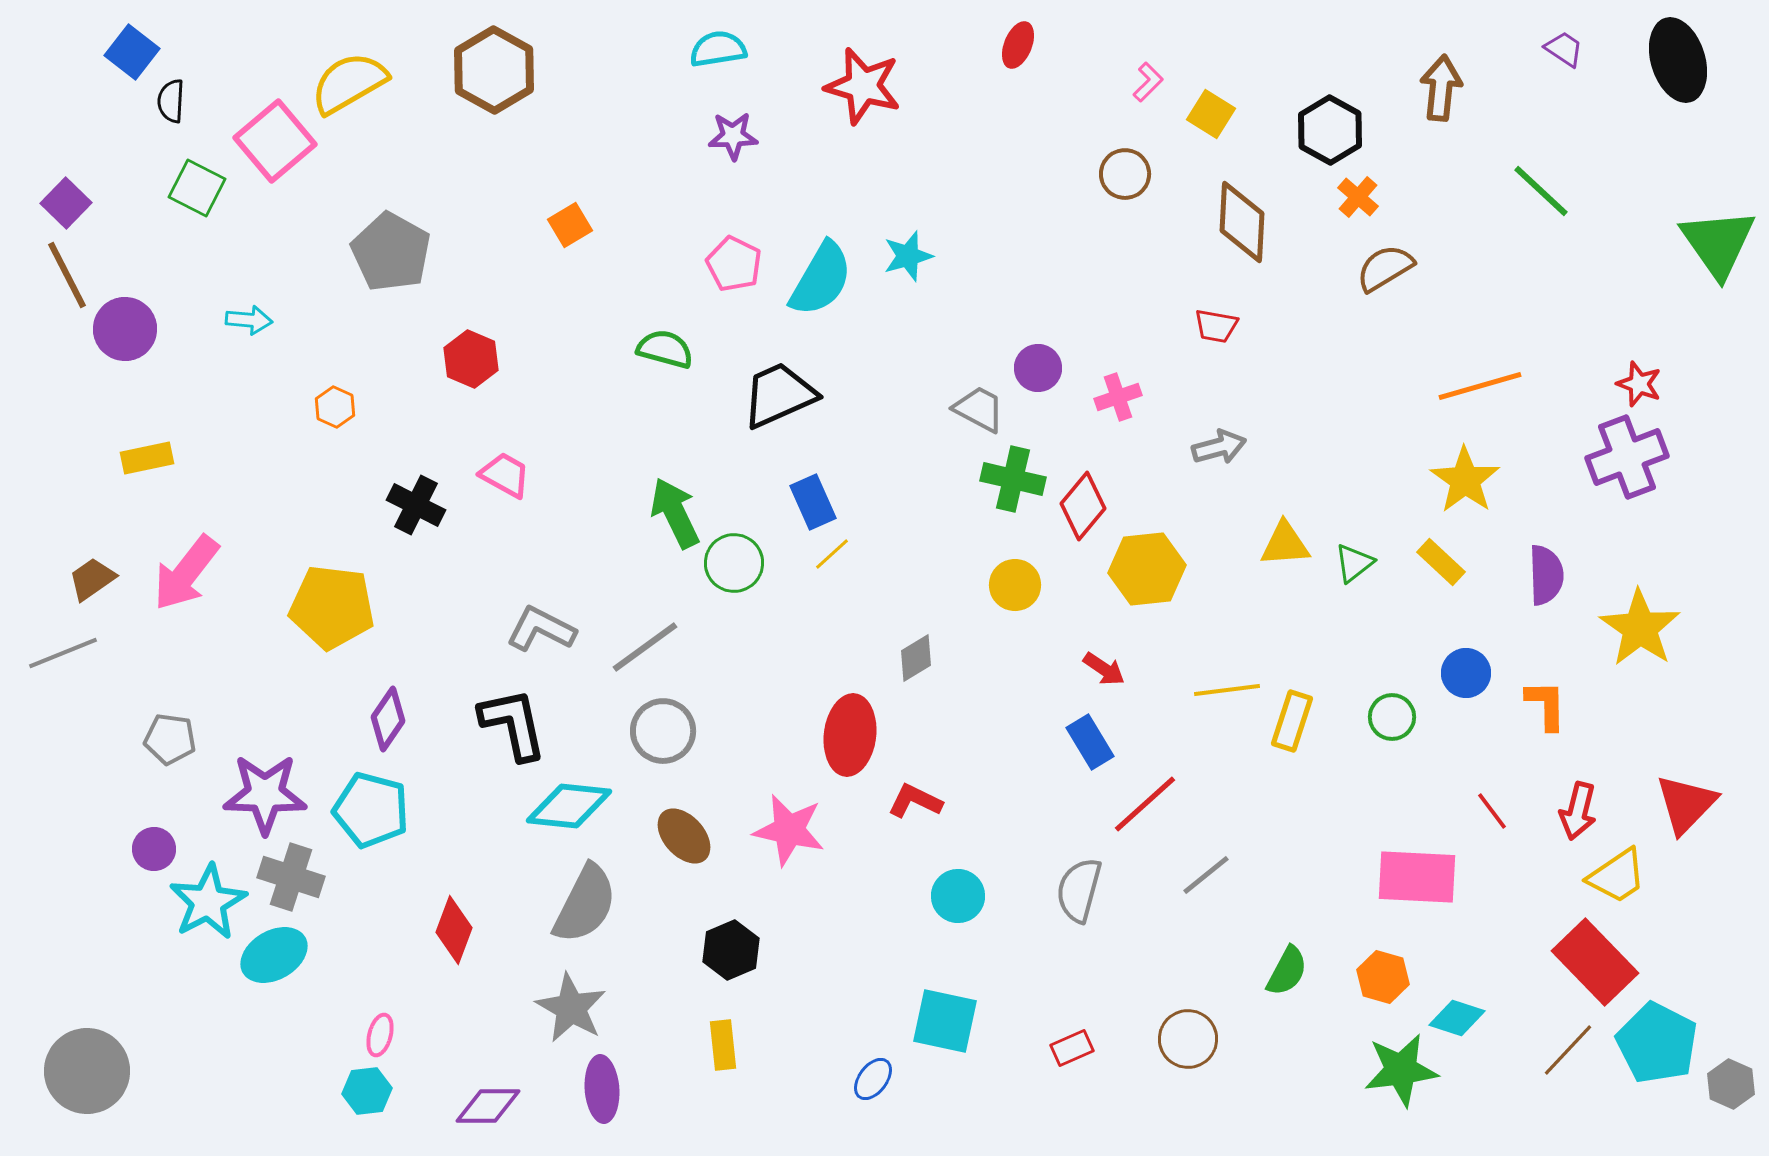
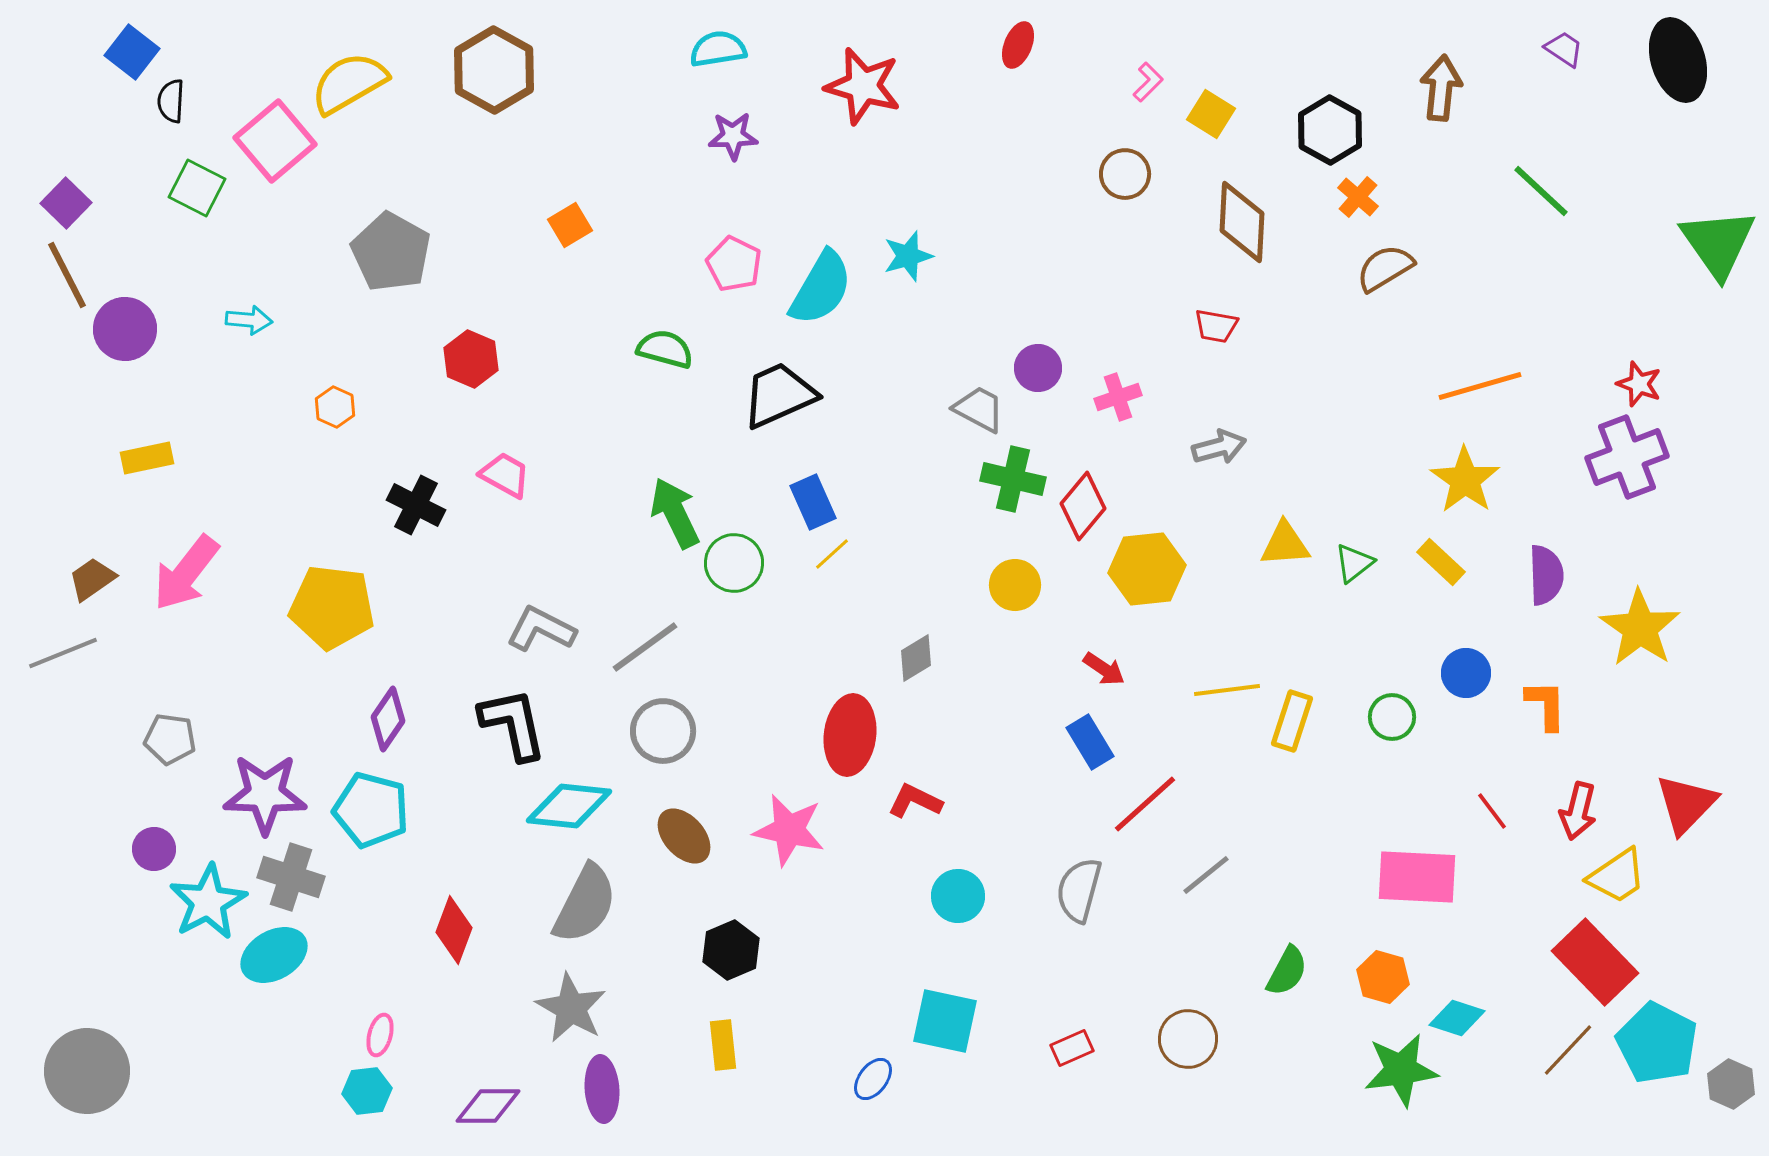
cyan semicircle at (821, 279): moved 9 px down
